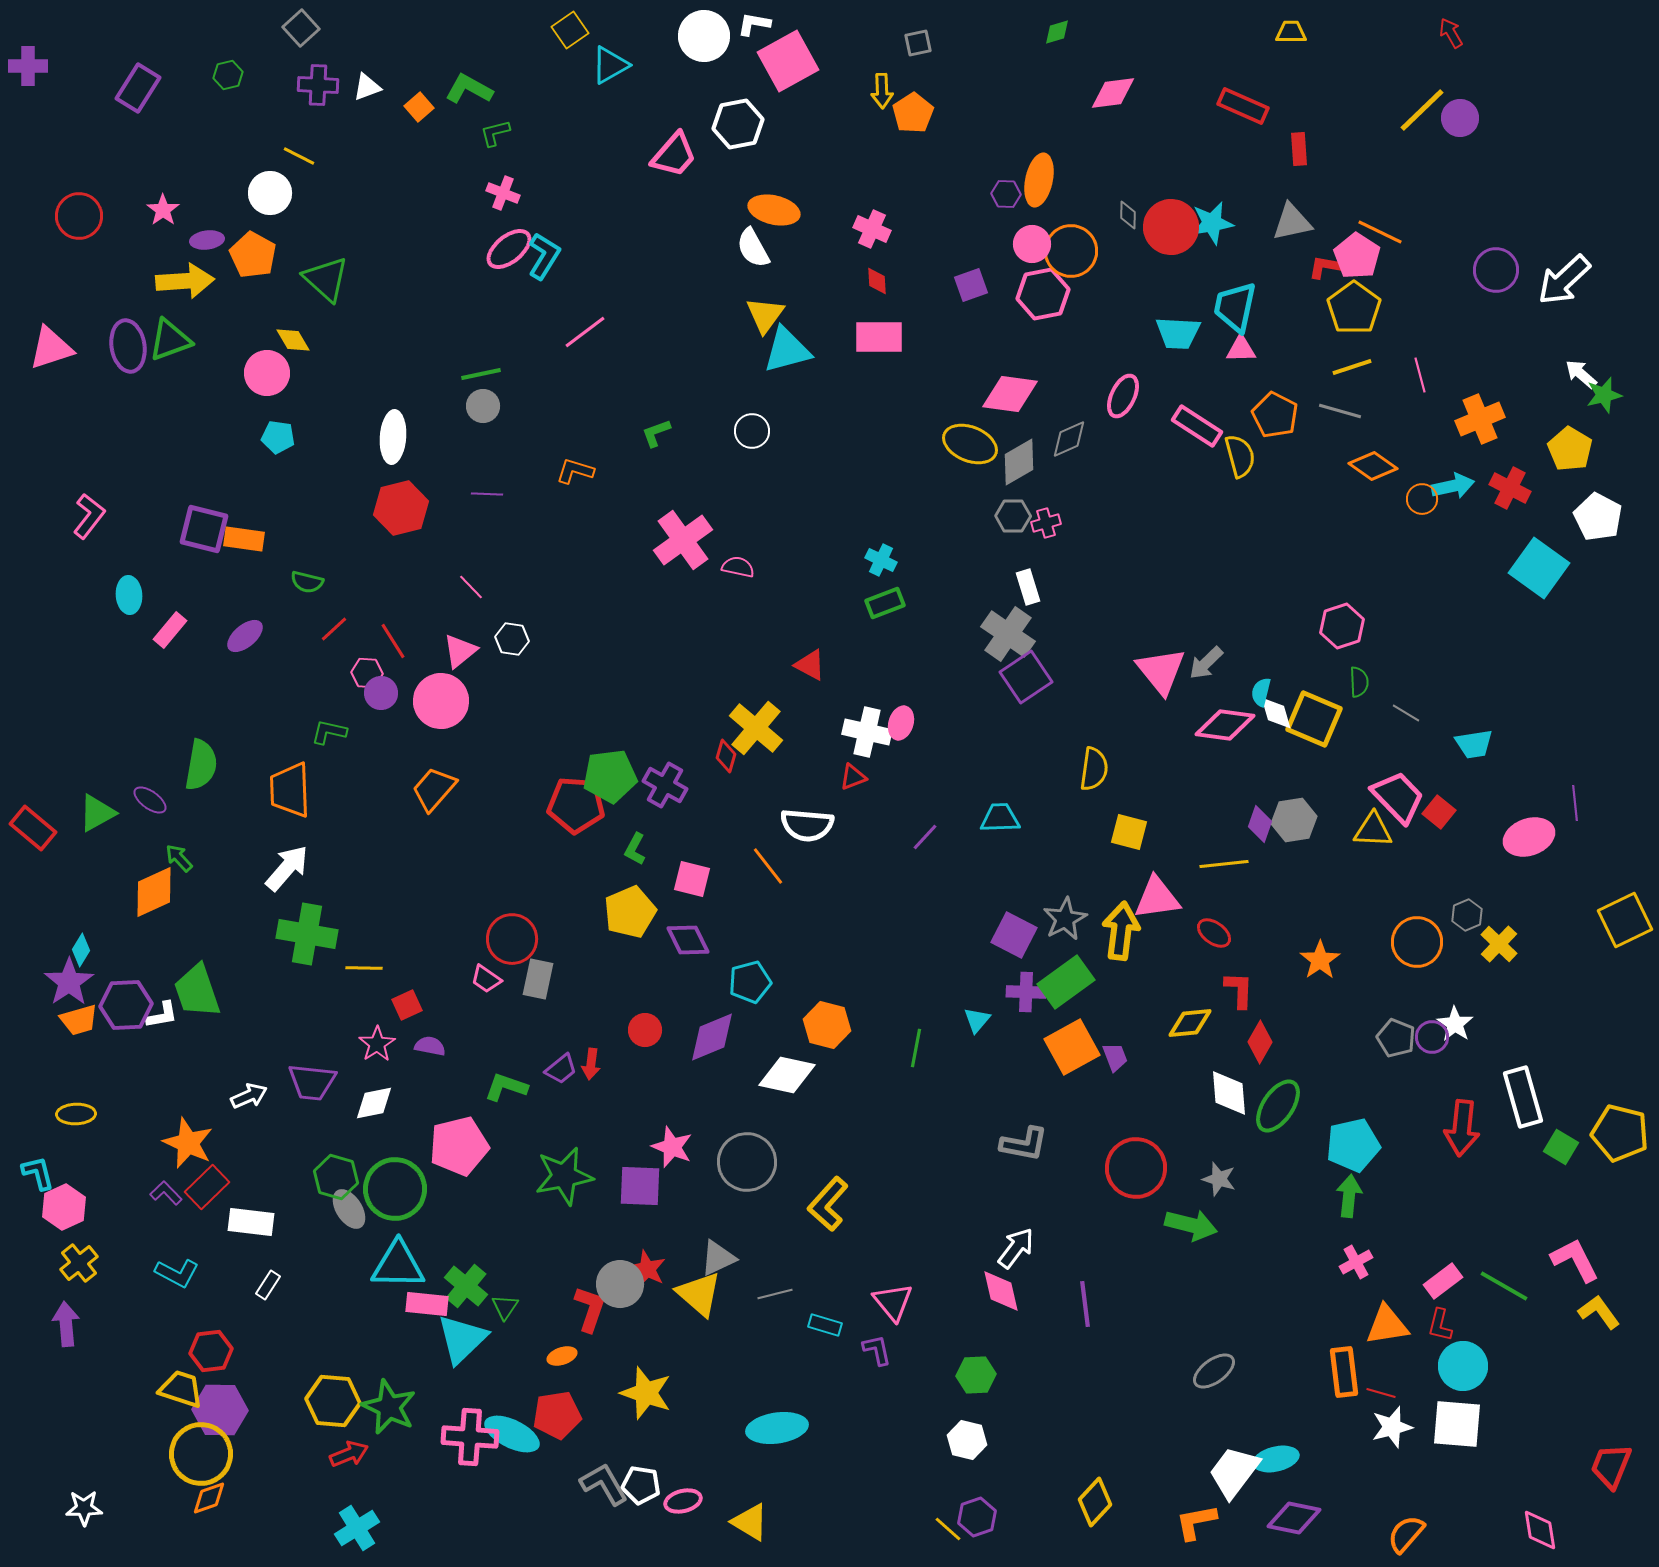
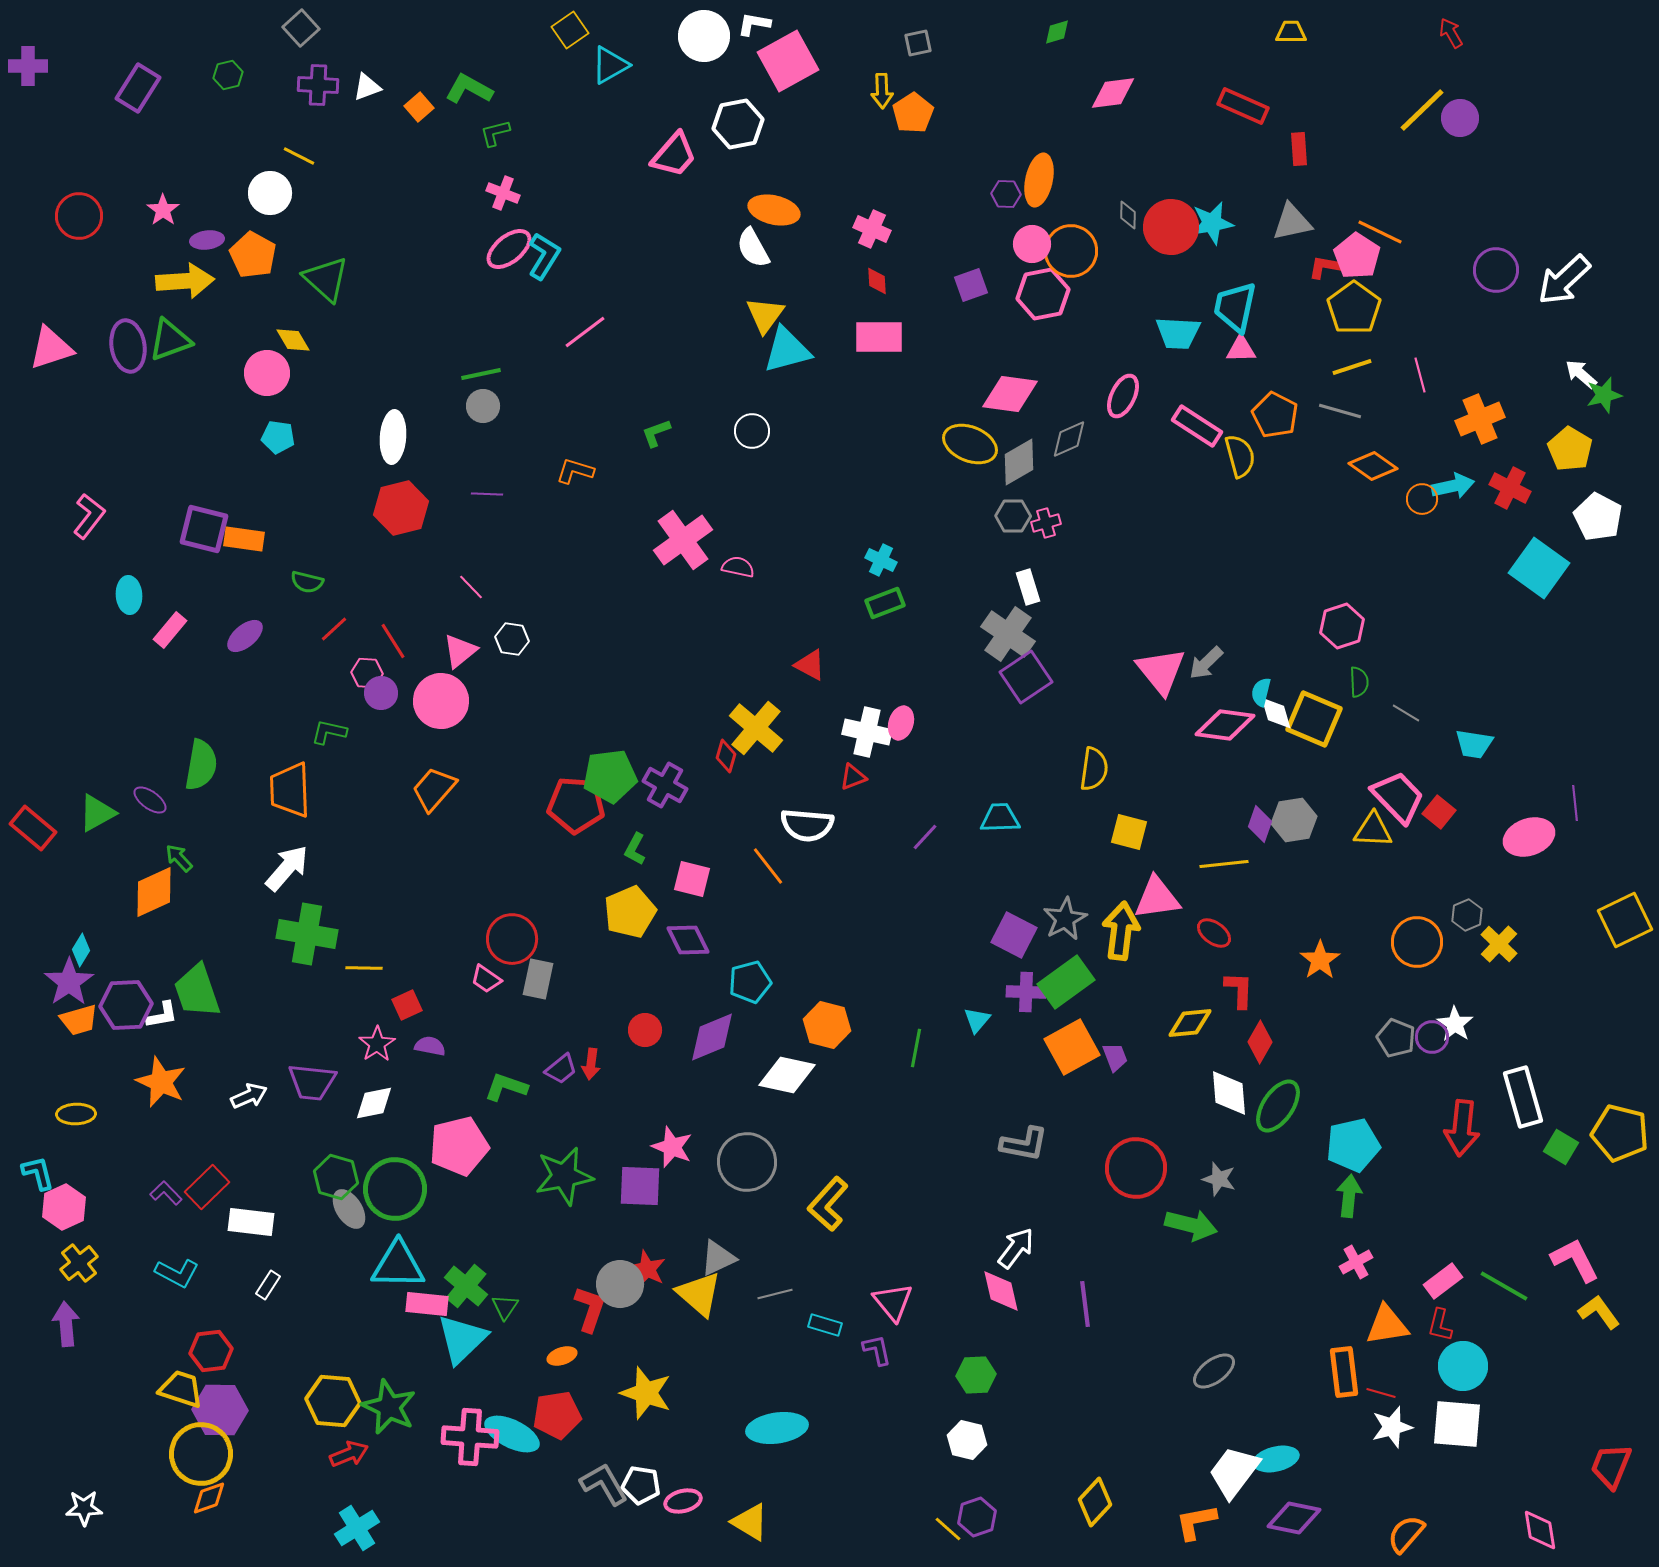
cyan trapezoid at (1474, 744): rotated 18 degrees clockwise
orange star at (188, 1143): moved 27 px left, 61 px up
